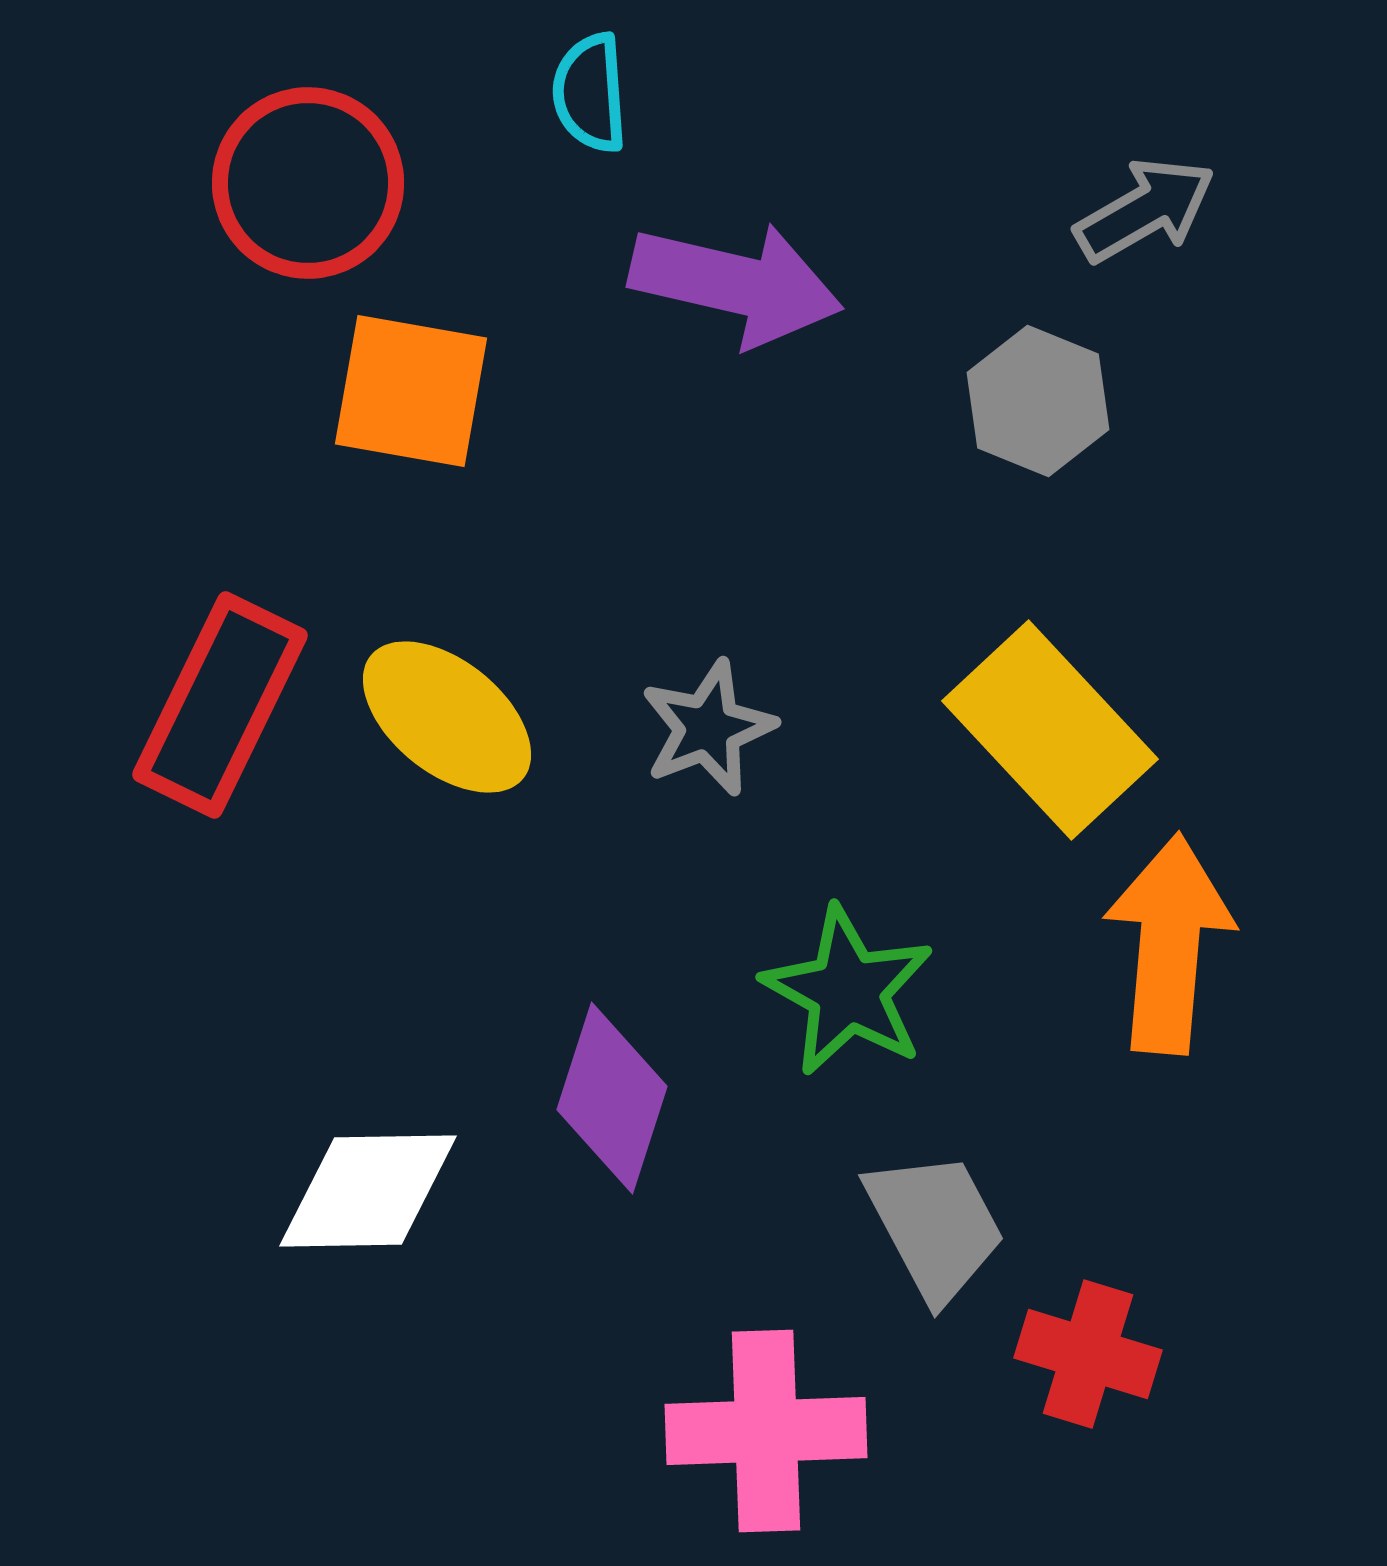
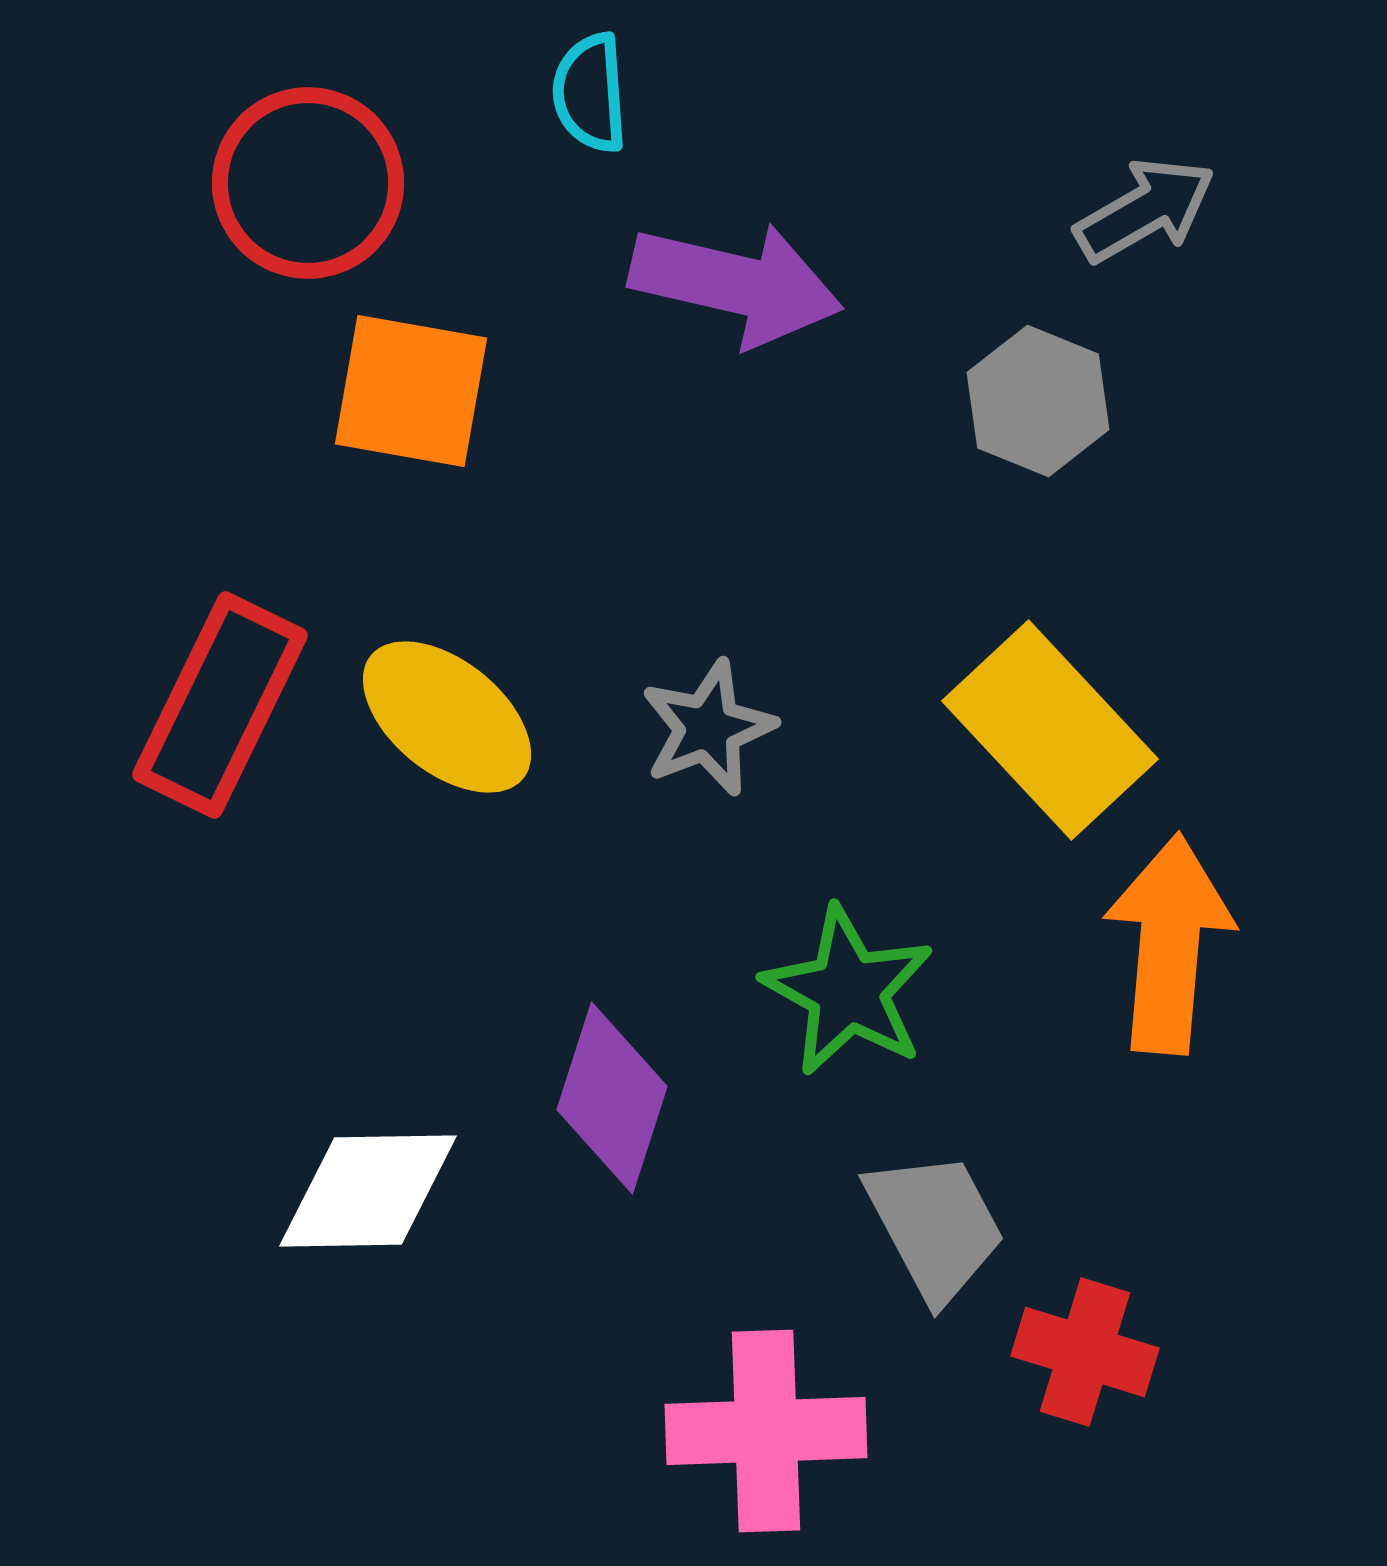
red cross: moved 3 px left, 2 px up
